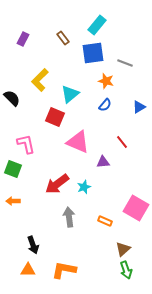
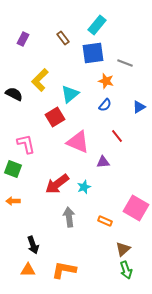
black semicircle: moved 2 px right, 4 px up; rotated 18 degrees counterclockwise
red square: rotated 36 degrees clockwise
red line: moved 5 px left, 6 px up
